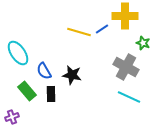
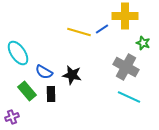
blue semicircle: moved 1 px down; rotated 30 degrees counterclockwise
